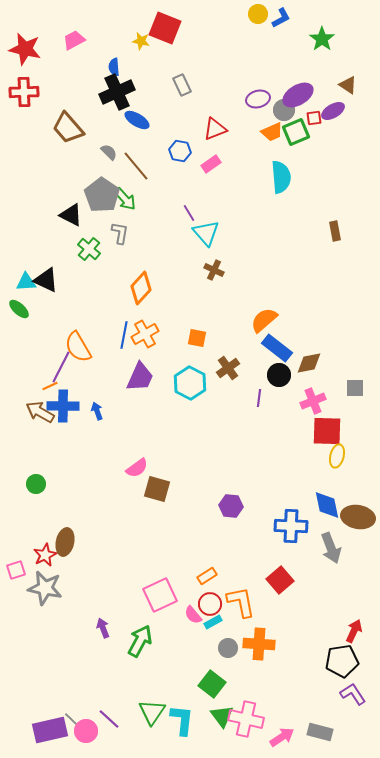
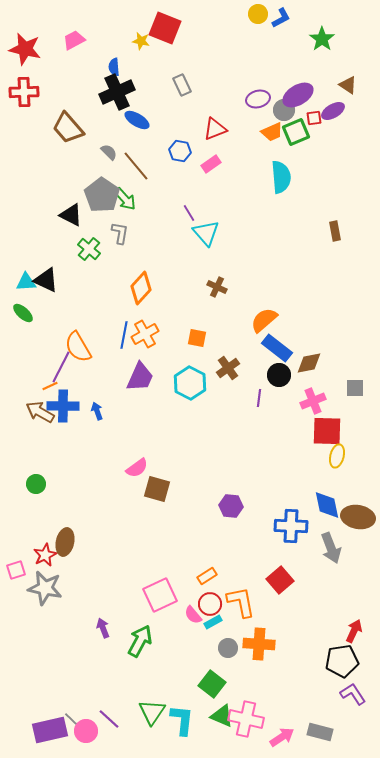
brown cross at (214, 270): moved 3 px right, 17 px down
green ellipse at (19, 309): moved 4 px right, 4 px down
green triangle at (222, 716): rotated 30 degrees counterclockwise
